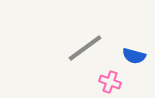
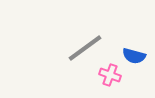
pink cross: moved 7 px up
